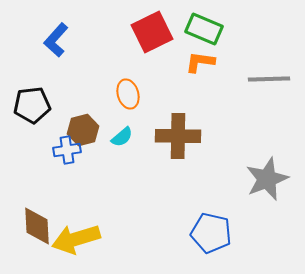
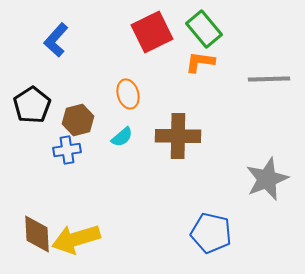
green rectangle: rotated 27 degrees clockwise
black pentagon: rotated 27 degrees counterclockwise
brown hexagon: moved 5 px left, 10 px up
brown diamond: moved 8 px down
